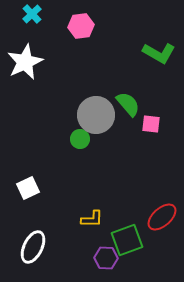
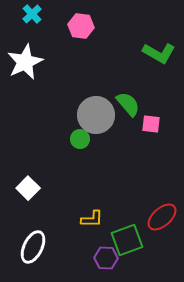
pink hexagon: rotated 15 degrees clockwise
white square: rotated 20 degrees counterclockwise
